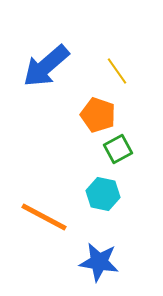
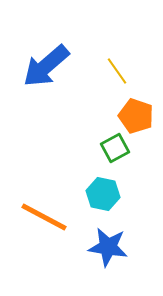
orange pentagon: moved 38 px right, 1 px down
green square: moved 3 px left, 1 px up
blue star: moved 9 px right, 15 px up
